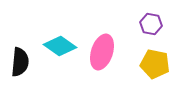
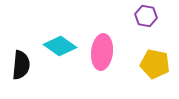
purple hexagon: moved 5 px left, 8 px up
pink ellipse: rotated 12 degrees counterclockwise
black semicircle: moved 1 px right, 3 px down
